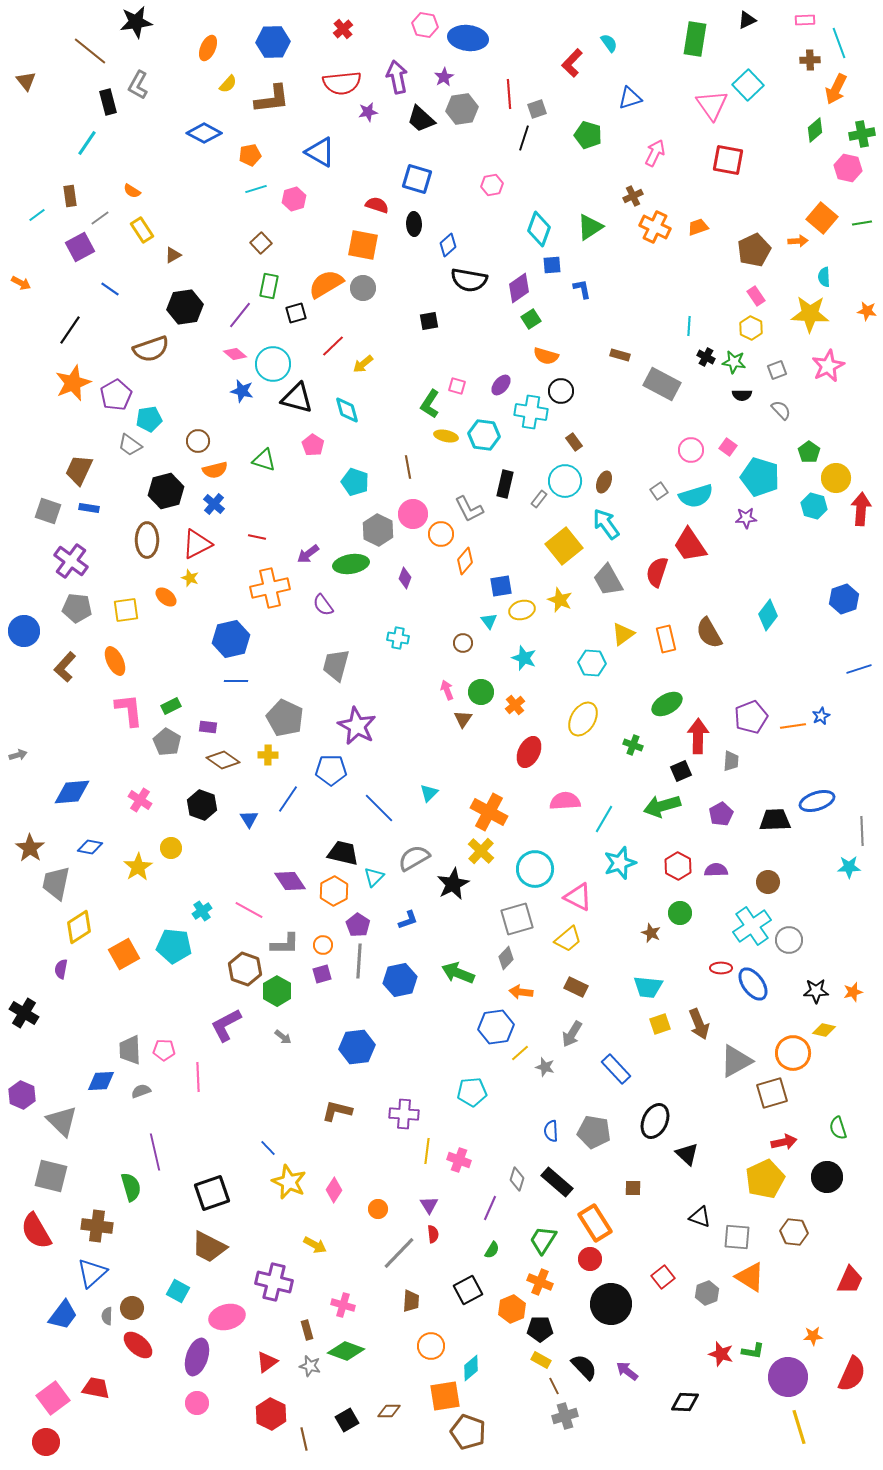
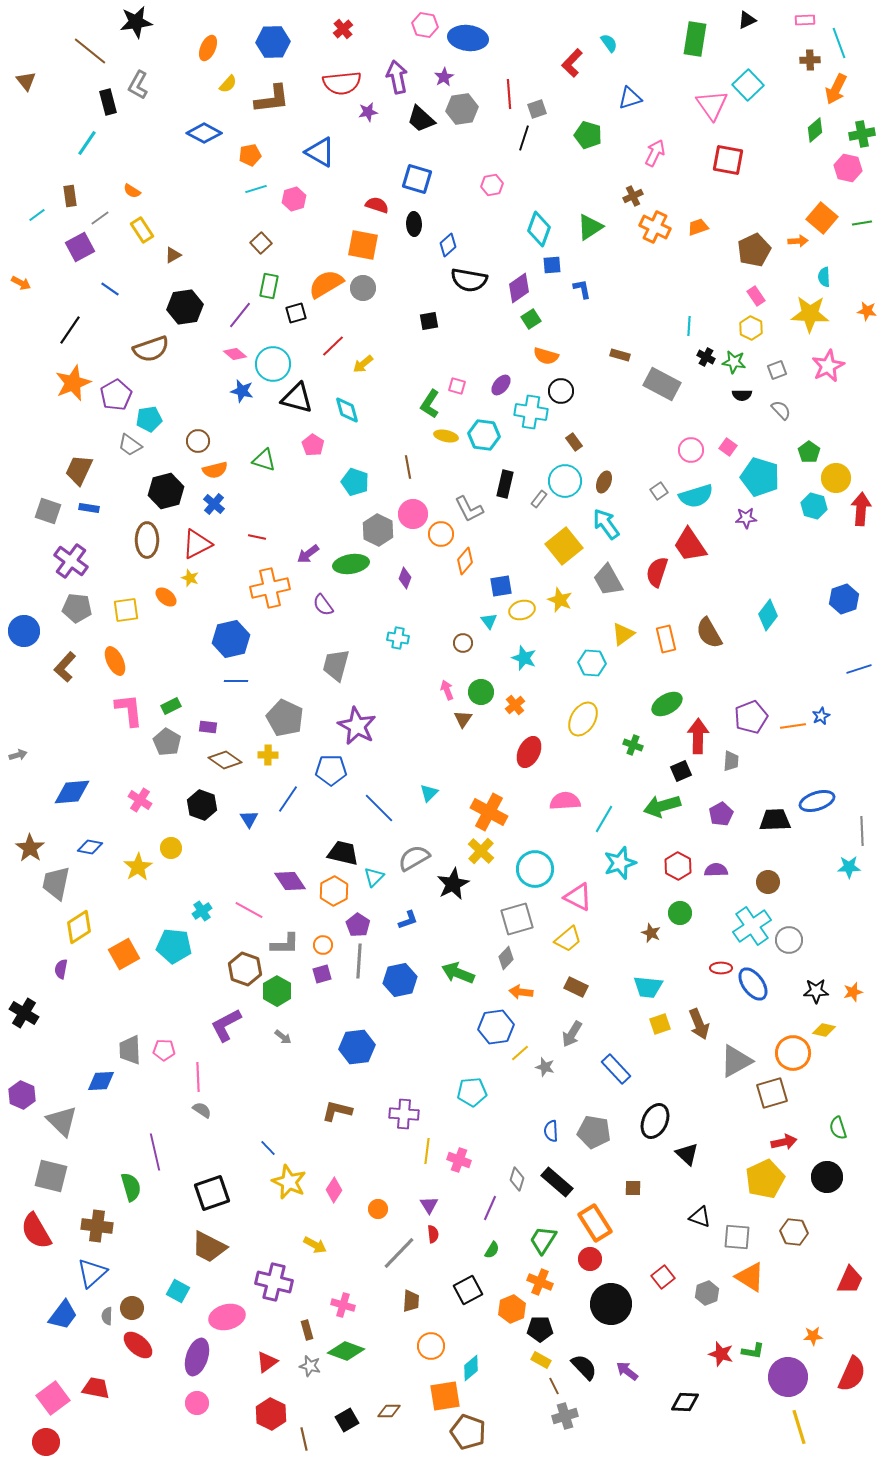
brown diamond at (223, 760): moved 2 px right
gray semicircle at (141, 1091): moved 61 px right, 19 px down; rotated 54 degrees clockwise
